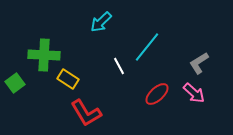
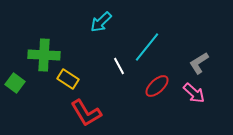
green square: rotated 18 degrees counterclockwise
red ellipse: moved 8 px up
